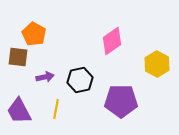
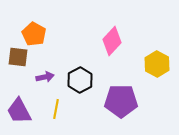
pink diamond: rotated 12 degrees counterclockwise
black hexagon: rotated 15 degrees counterclockwise
